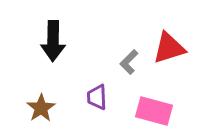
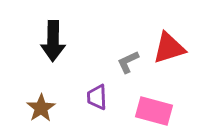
gray L-shape: moved 1 px left; rotated 20 degrees clockwise
